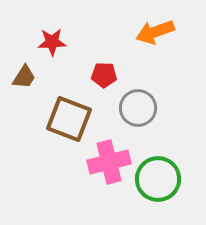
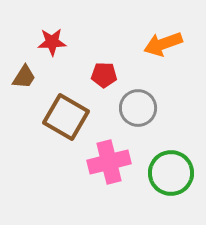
orange arrow: moved 8 px right, 12 px down
brown square: moved 3 px left, 2 px up; rotated 9 degrees clockwise
green circle: moved 13 px right, 6 px up
